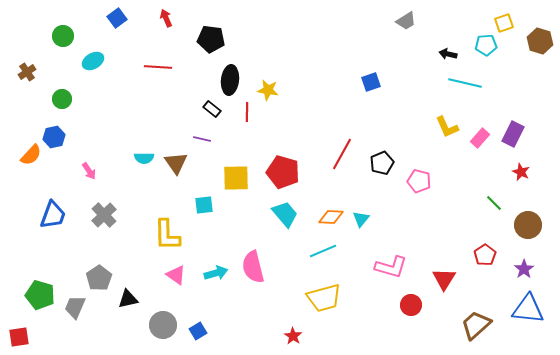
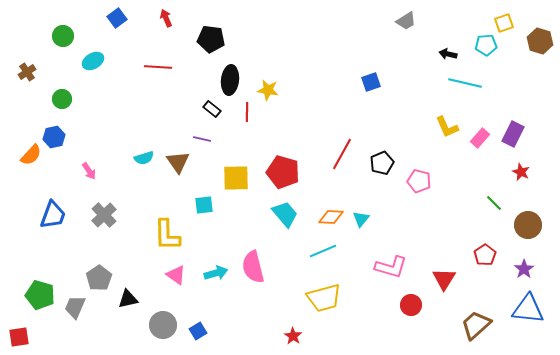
cyan semicircle at (144, 158): rotated 18 degrees counterclockwise
brown triangle at (176, 163): moved 2 px right, 1 px up
